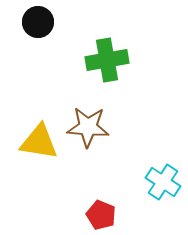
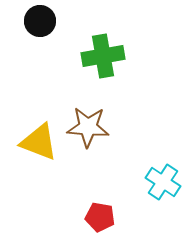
black circle: moved 2 px right, 1 px up
green cross: moved 4 px left, 4 px up
yellow triangle: rotated 12 degrees clockwise
red pentagon: moved 1 px left, 2 px down; rotated 12 degrees counterclockwise
